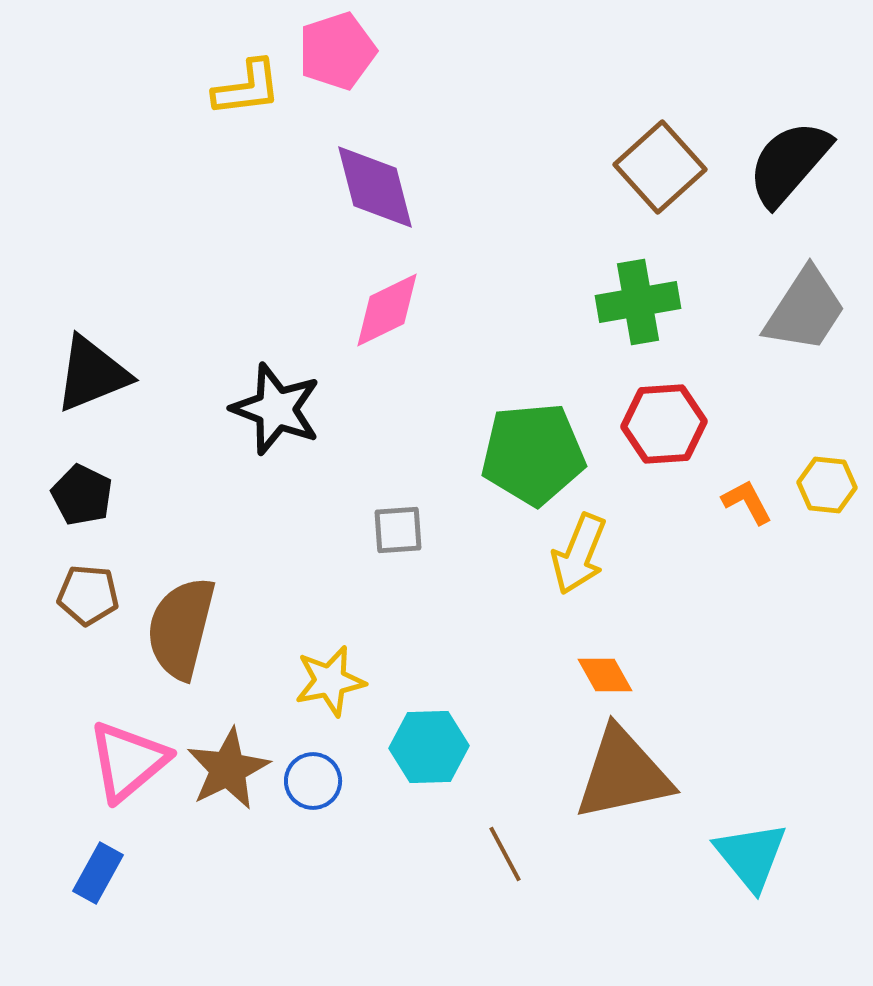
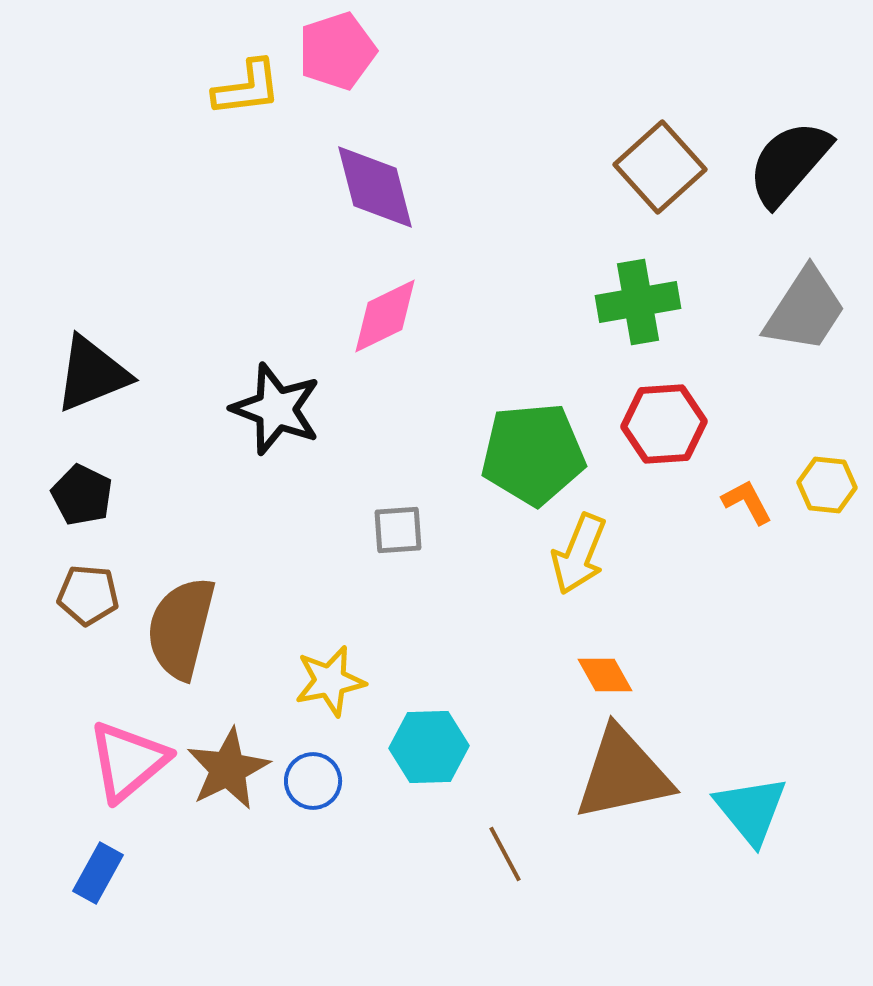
pink diamond: moved 2 px left, 6 px down
cyan triangle: moved 46 px up
